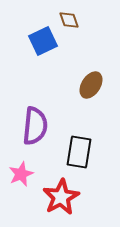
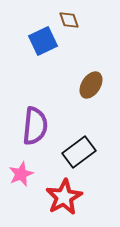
black rectangle: rotated 44 degrees clockwise
red star: moved 3 px right
